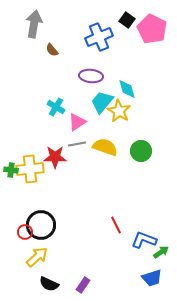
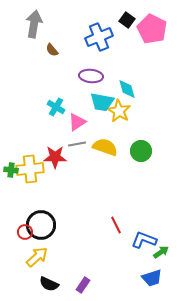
cyan trapezoid: rotated 120 degrees counterclockwise
